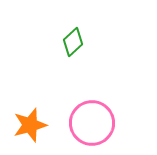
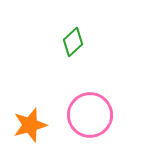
pink circle: moved 2 px left, 8 px up
